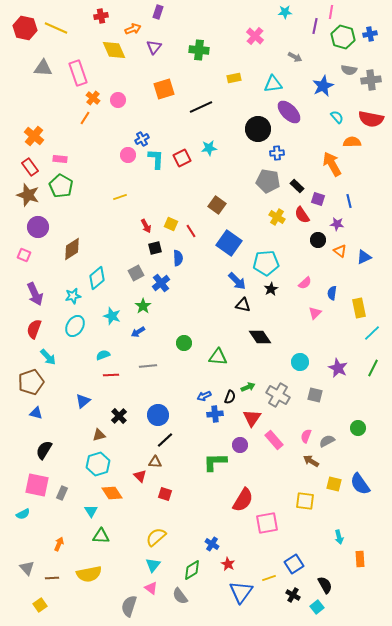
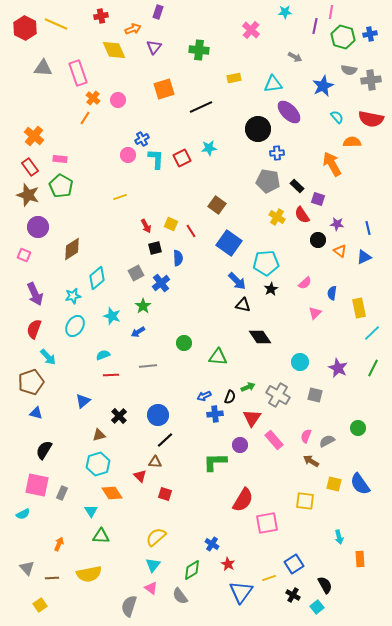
red hexagon at (25, 28): rotated 15 degrees clockwise
yellow line at (56, 28): moved 4 px up
pink cross at (255, 36): moved 4 px left, 6 px up
blue line at (349, 201): moved 19 px right, 27 px down
